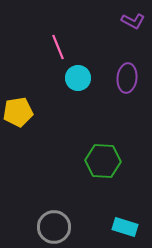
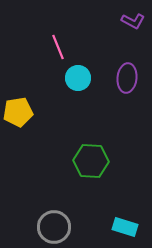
green hexagon: moved 12 px left
